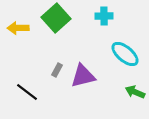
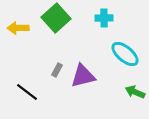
cyan cross: moved 2 px down
